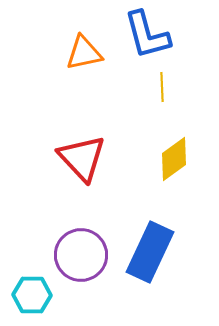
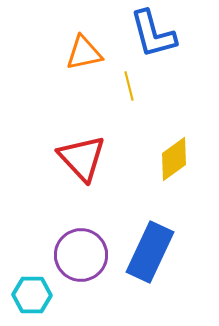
blue L-shape: moved 6 px right, 1 px up
yellow line: moved 33 px left, 1 px up; rotated 12 degrees counterclockwise
